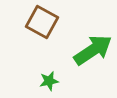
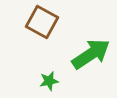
green arrow: moved 2 px left, 4 px down
